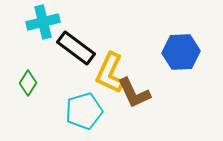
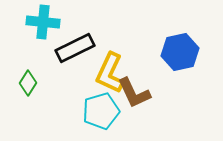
cyan cross: rotated 20 degrees clockwise
black rectangle: moved 1 px left; rotated 63 degrees counterclockwise
blue hexagon: moved 1 px left; rotated 9 degrees counterclockwise
cyan pentagon: moved 17 px right
